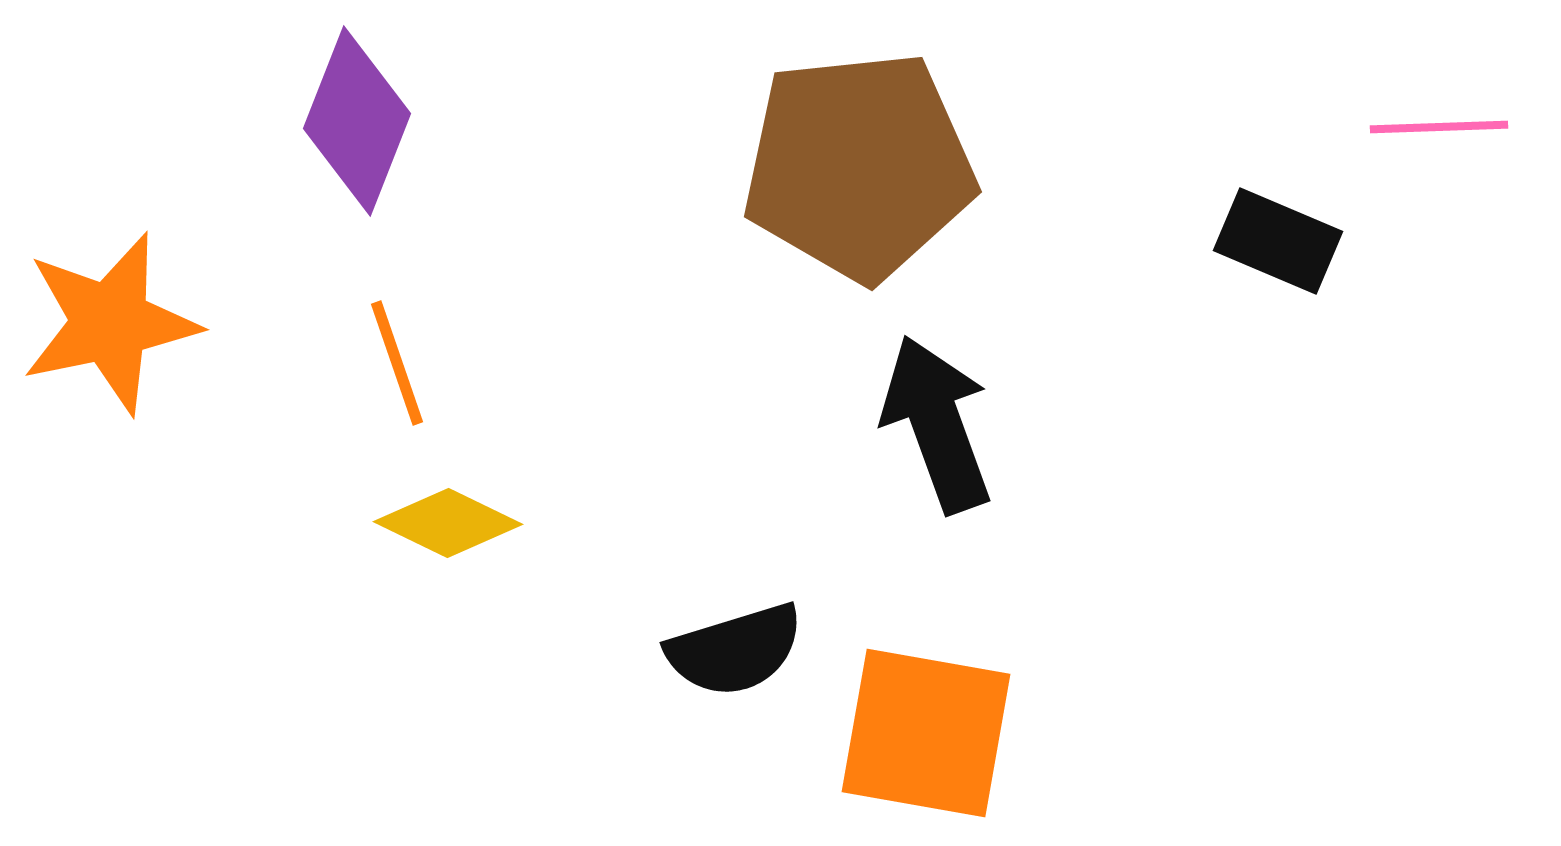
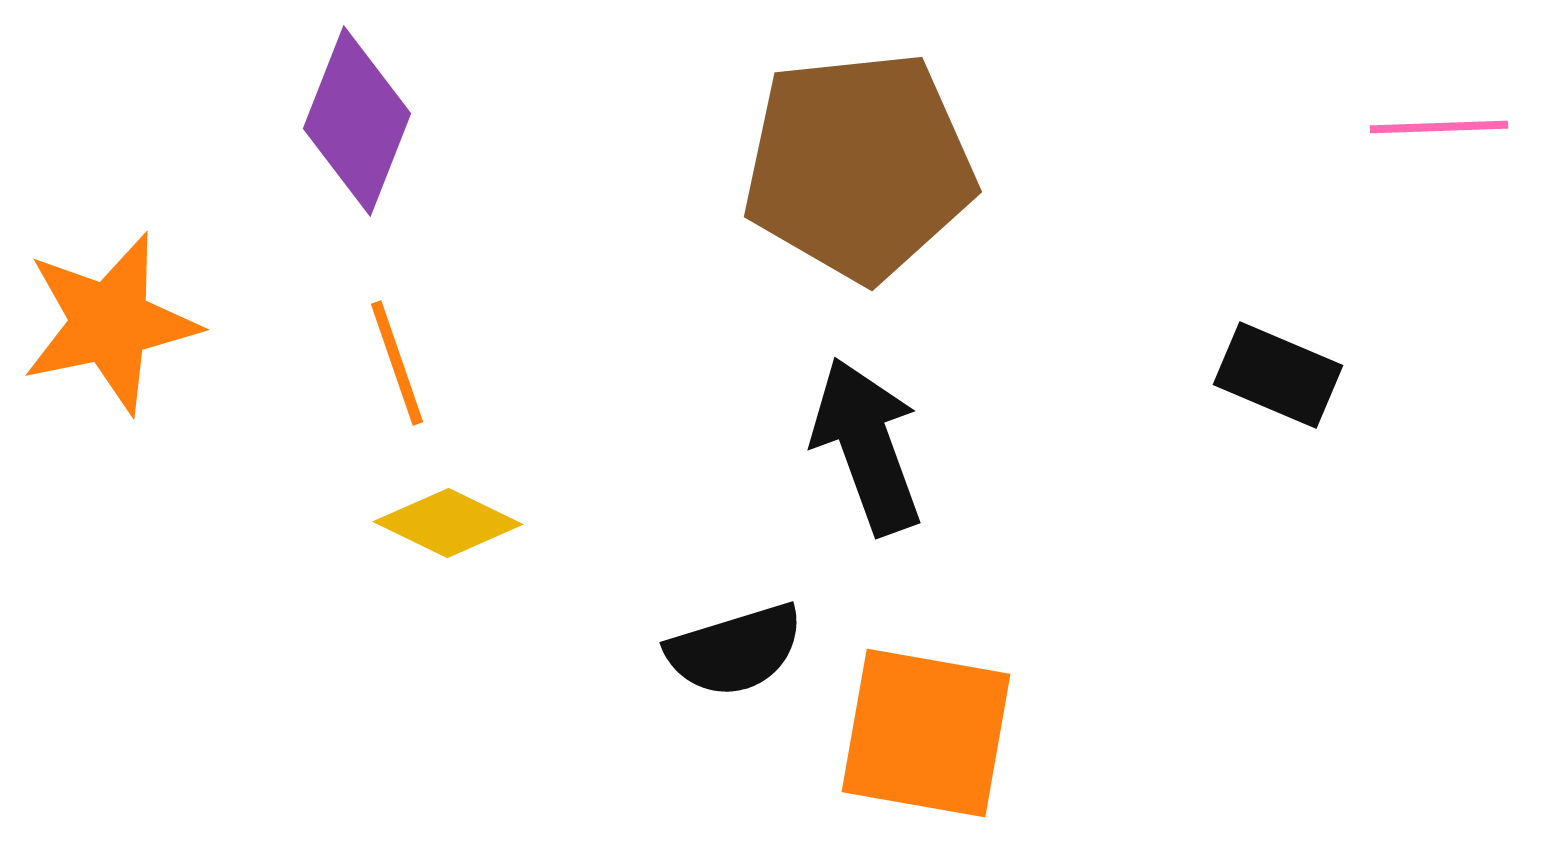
black rectangle: moved 134 px down
black arrow: moved 70 px left, 22 px down
